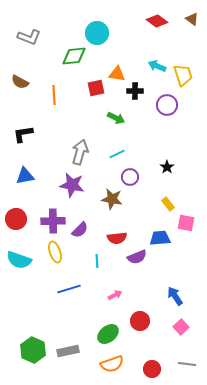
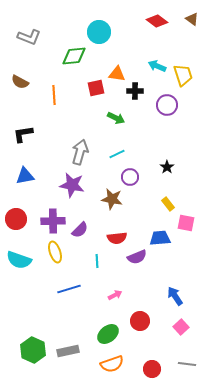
cyan circle at (97, 33): moved 2 px right, 1 px up
